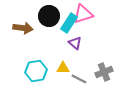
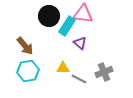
pink triangle: rotated 25 degrees clockwise
cyan rectangle: moved 2 px left, 3 px down
brown arrow: moved 2 px right, 18 px down; rotated 42 degrees clockwise
purple triangle: moved 5 px right
cyan hexagon: moved 8 px left
